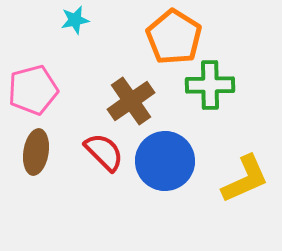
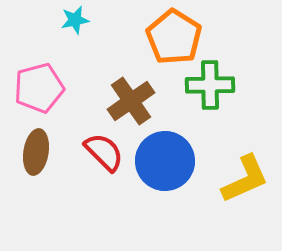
pink pentagon: moved 6 px right, 2 px up
